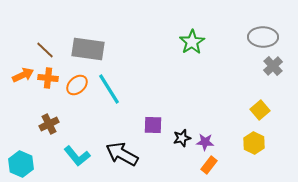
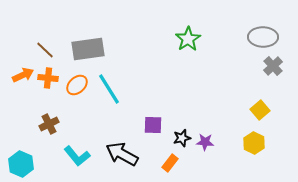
green star: moved 4 px left, 3 px up
gray rectangle: rotated 16 degrees counterclockwise
orange rectangle: moved 39 px left, 2 px up
